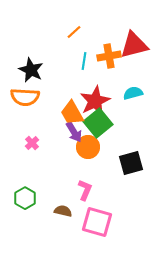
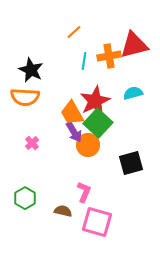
green square: rotated 8 degrees counterclockwise
orange circle: moved 2 px up
pink L-shape: moved 1 px left, 2 px down
